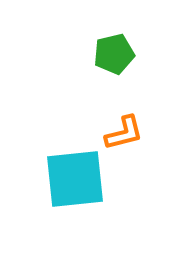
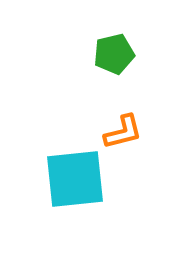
orange L-shape: moved 1 px left, 1 px up
